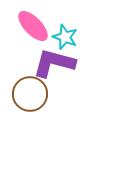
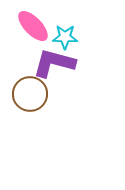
cyan star: rotated 20 degrees counterclockwise
